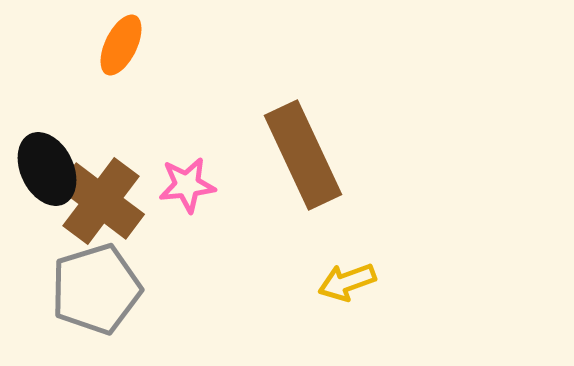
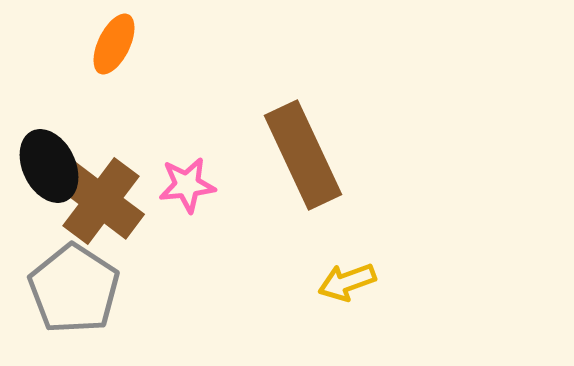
orange ellipse: moved 7 px left, 1 px up
black ellipse: moved 2 px right, 3 px up
gray pentagon: moved 22 px left; rotated 22 degrees counterclockwise
